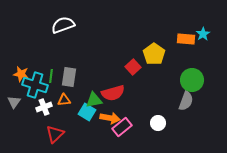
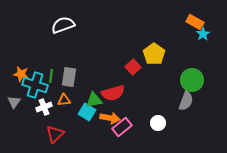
orange rectangle: moved 9 px right, 17 px up; rotated 24 degrees clockwise
